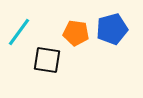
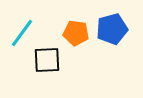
cyan line: moved 3 px right, 1 px down
black square: rotated 12 degrees counterclockwise
